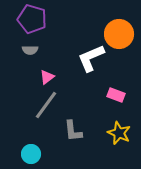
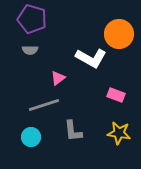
white L-shape: rotated 128 degrees counterclockwise
pink triangle: moved 11 px right, 1 px down
gray line: moved 2 px left; rotated 36 degrees clockwise
yellow star: rotated 15 degrees counterclockwise
cyan circle: moved 17 px up
